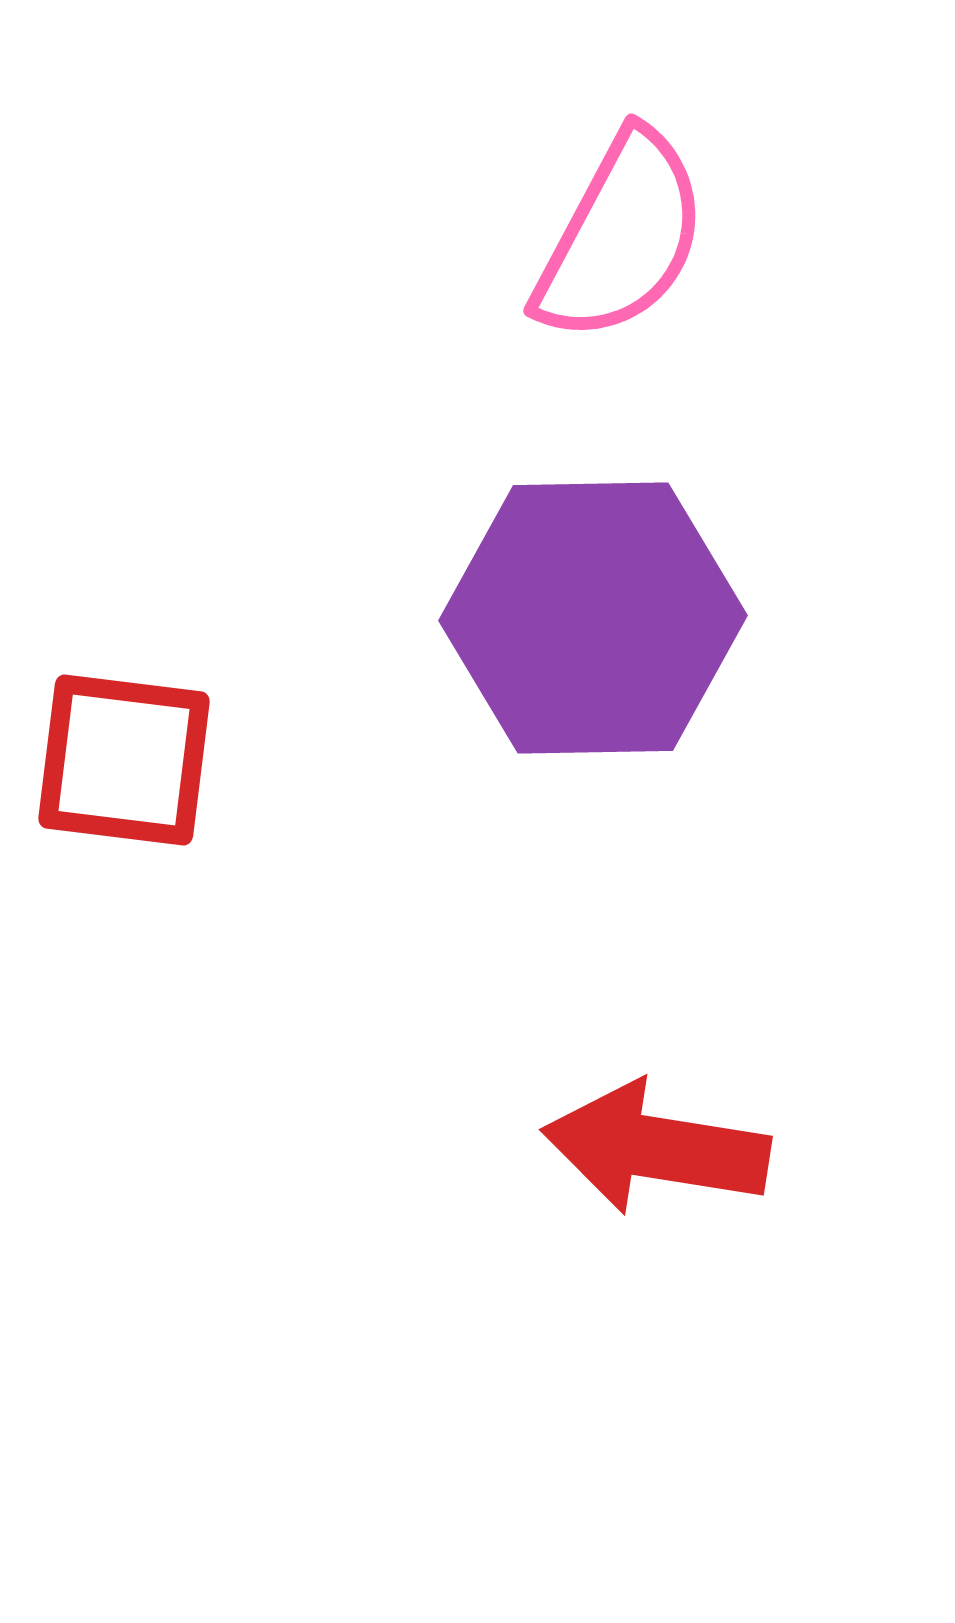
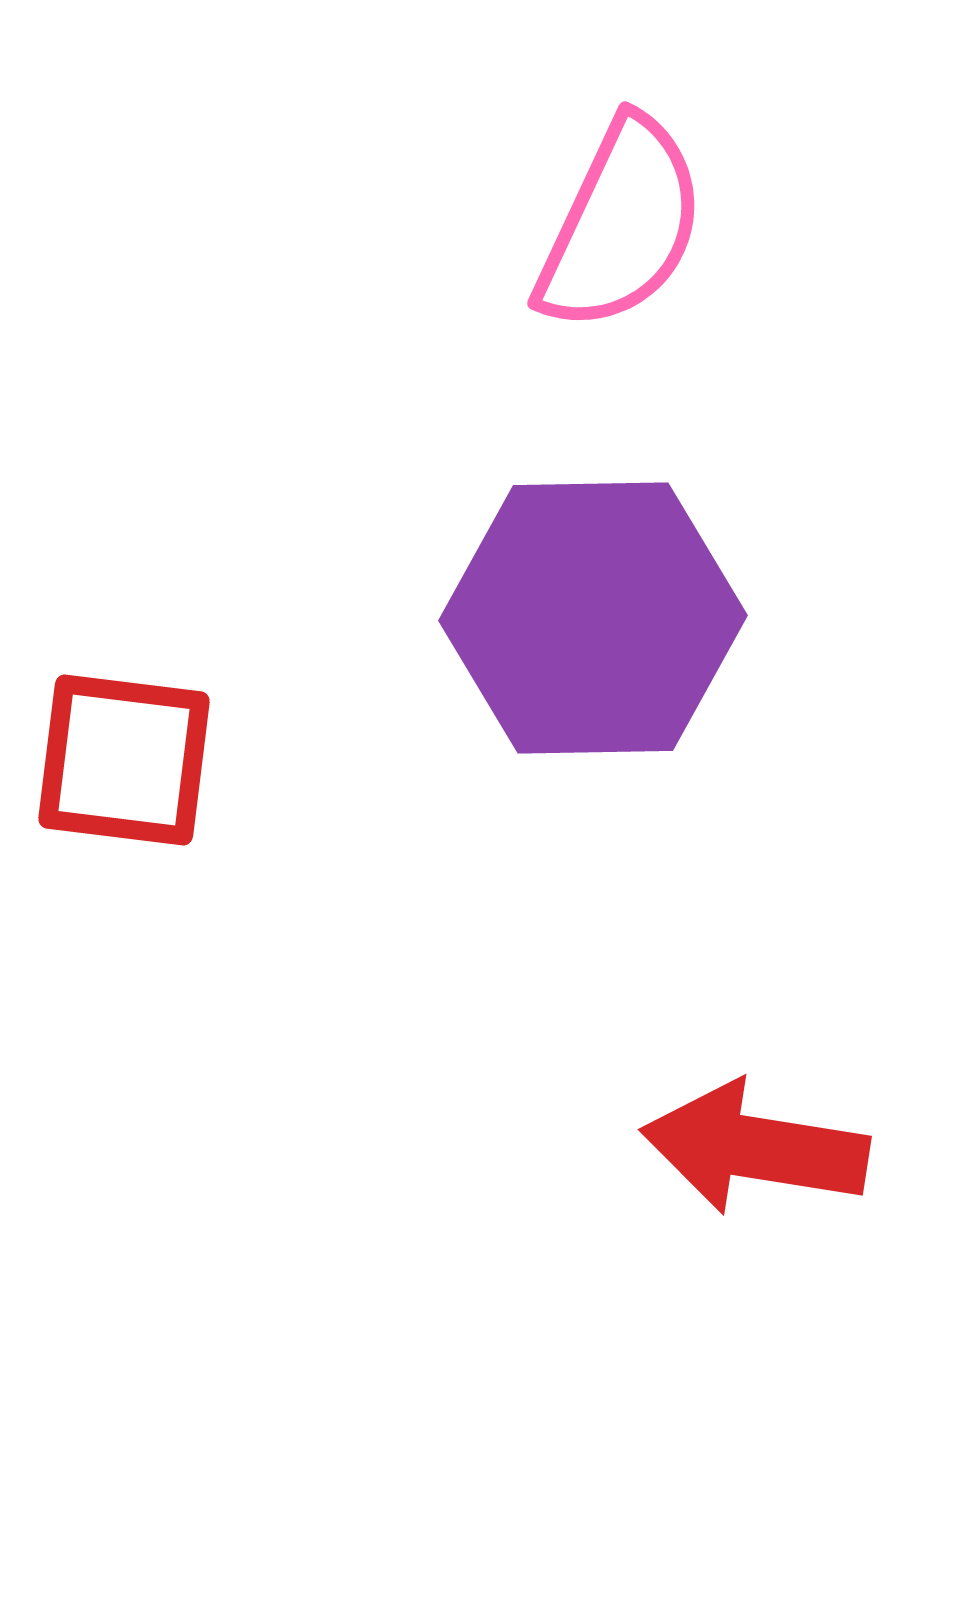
pink semicircle: moved 12 px up; rotated 3 degrees counterclockwise
red arrow: moved 99 px right
